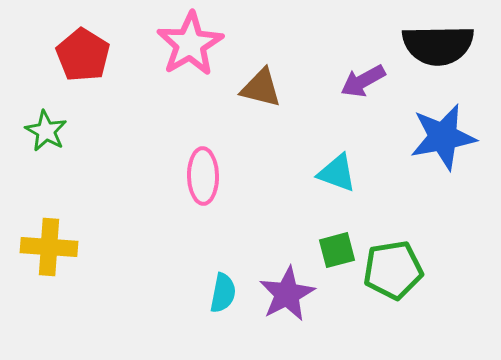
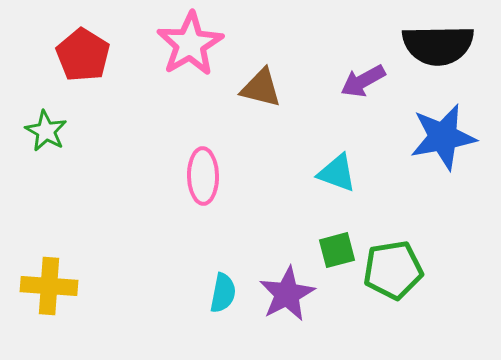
yellow cross: moved 39 px down
